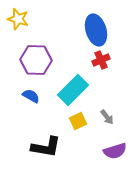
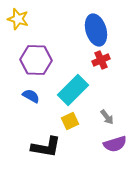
yellow square: moved 8 px left
purple semicircle: moved 7 px up
